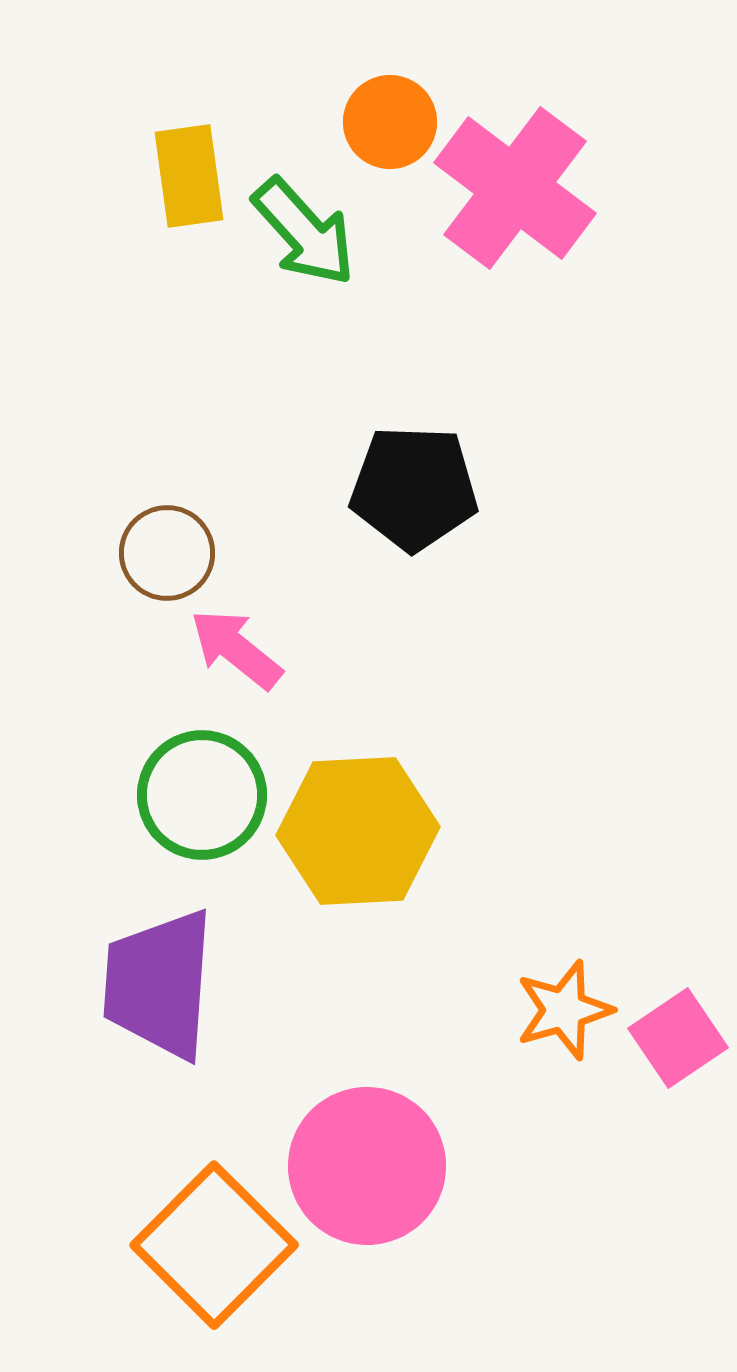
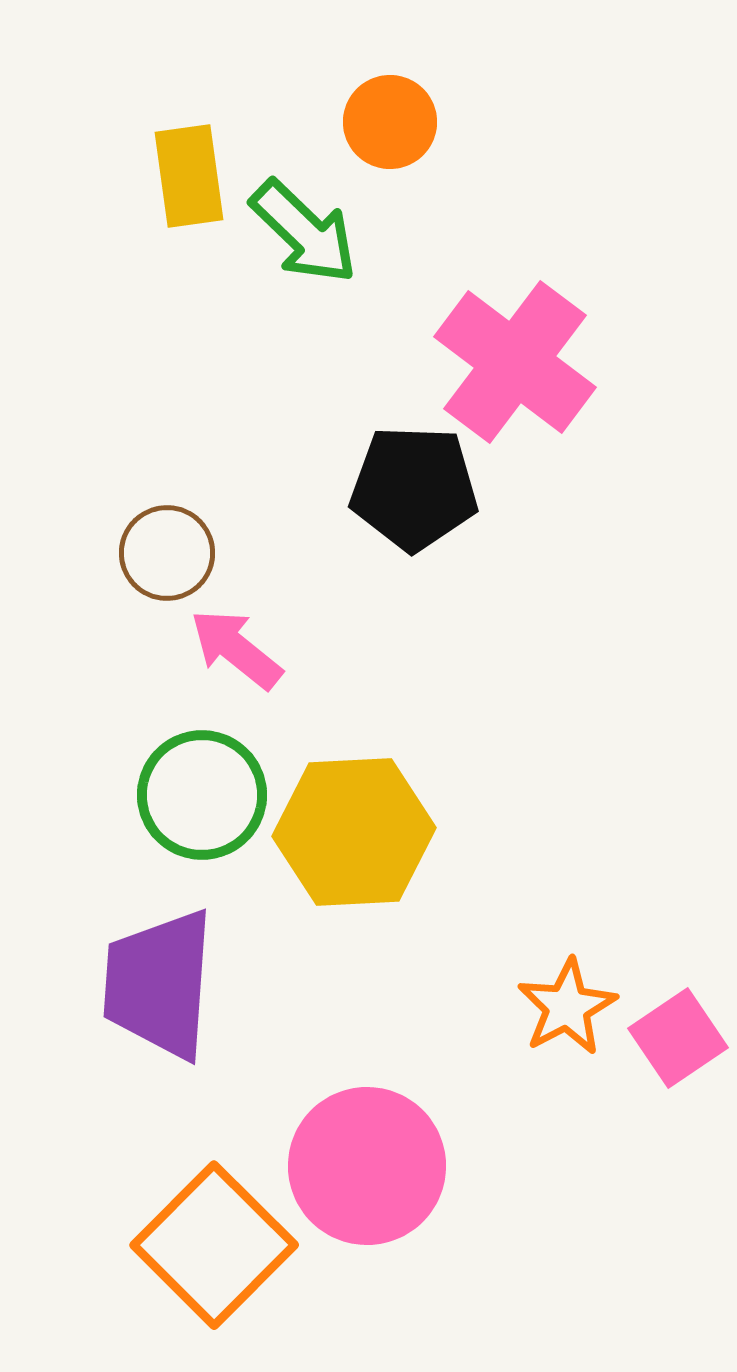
pink cross: moved 174 px down
green arrow: rotated 4 degrees counterclockwise
yellow hexagon: moved 4 px left, 1 px down
orange star: moved 3 px right, 3 px up; rotated 12 degrees counterclockwise
